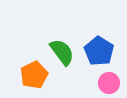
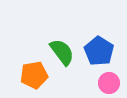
orange pentagon: rotated 16 degrees clockwise
